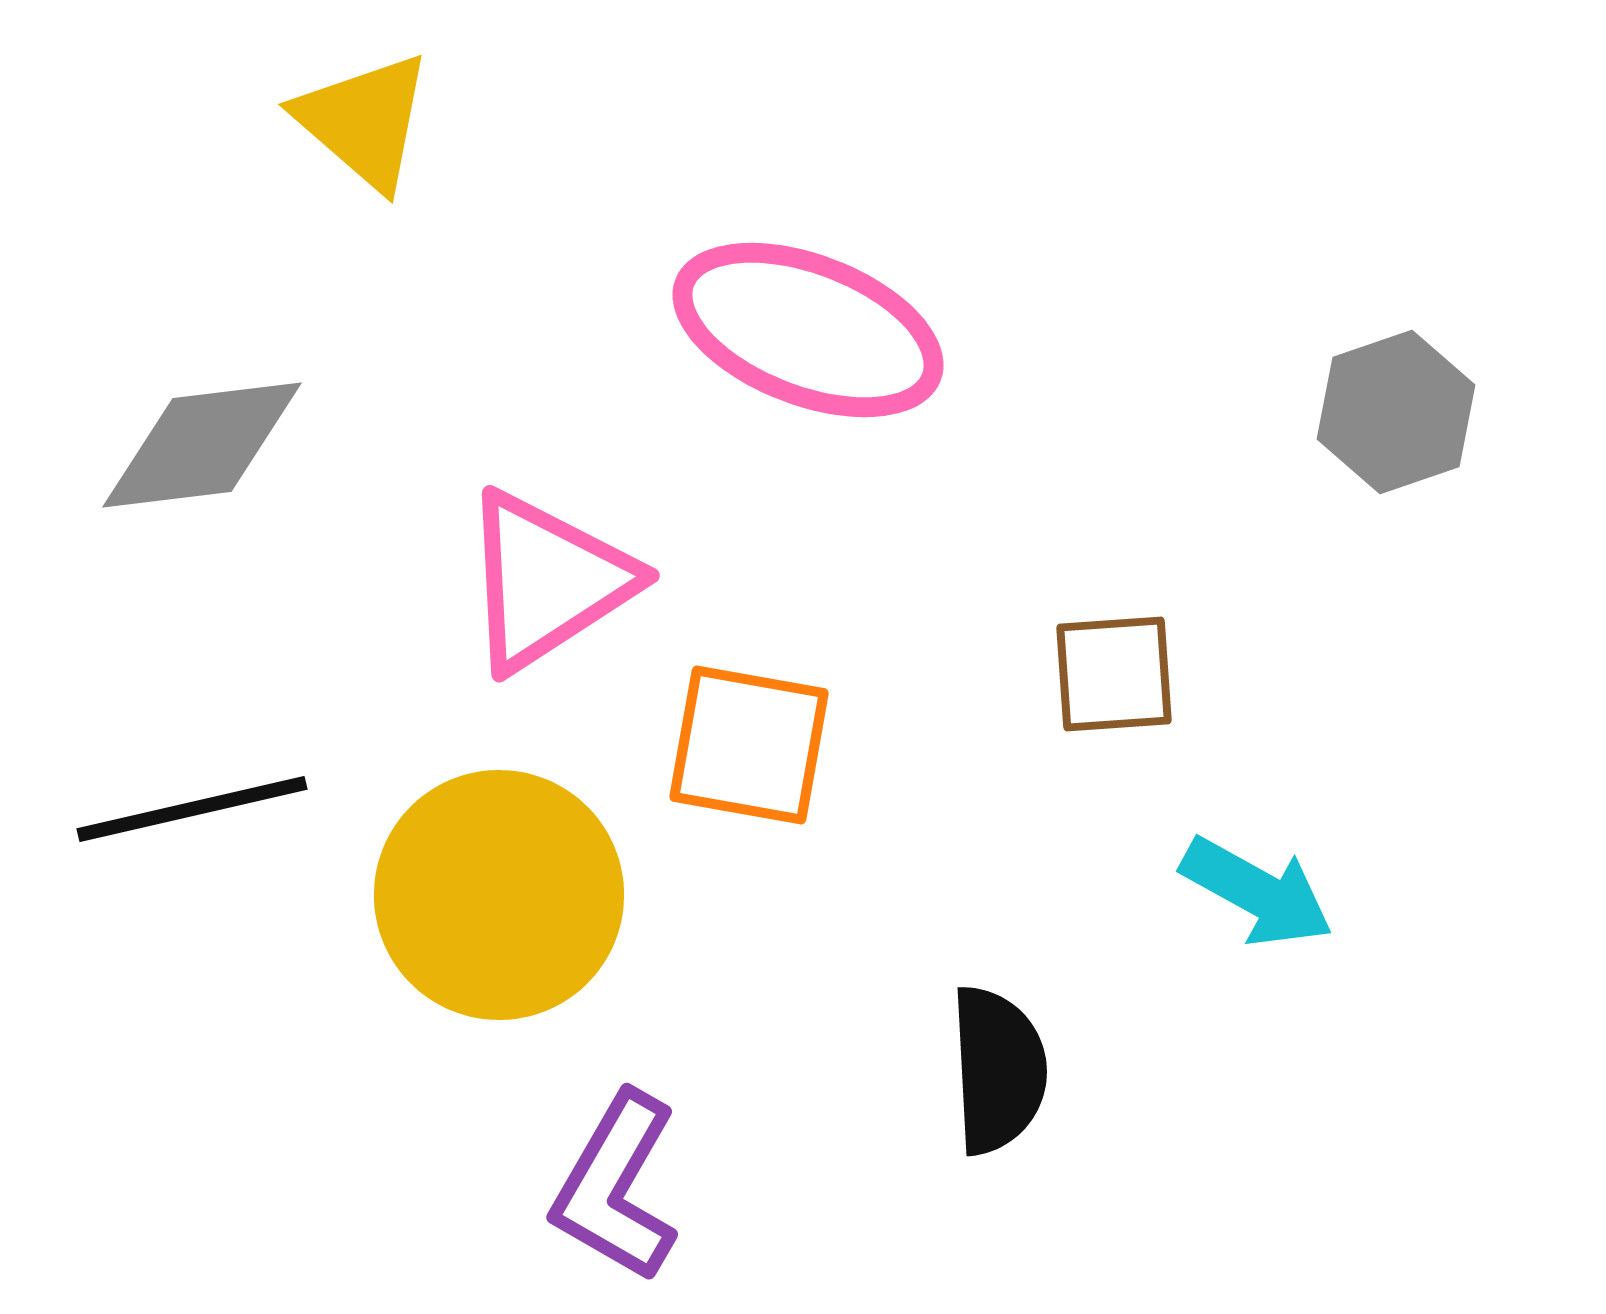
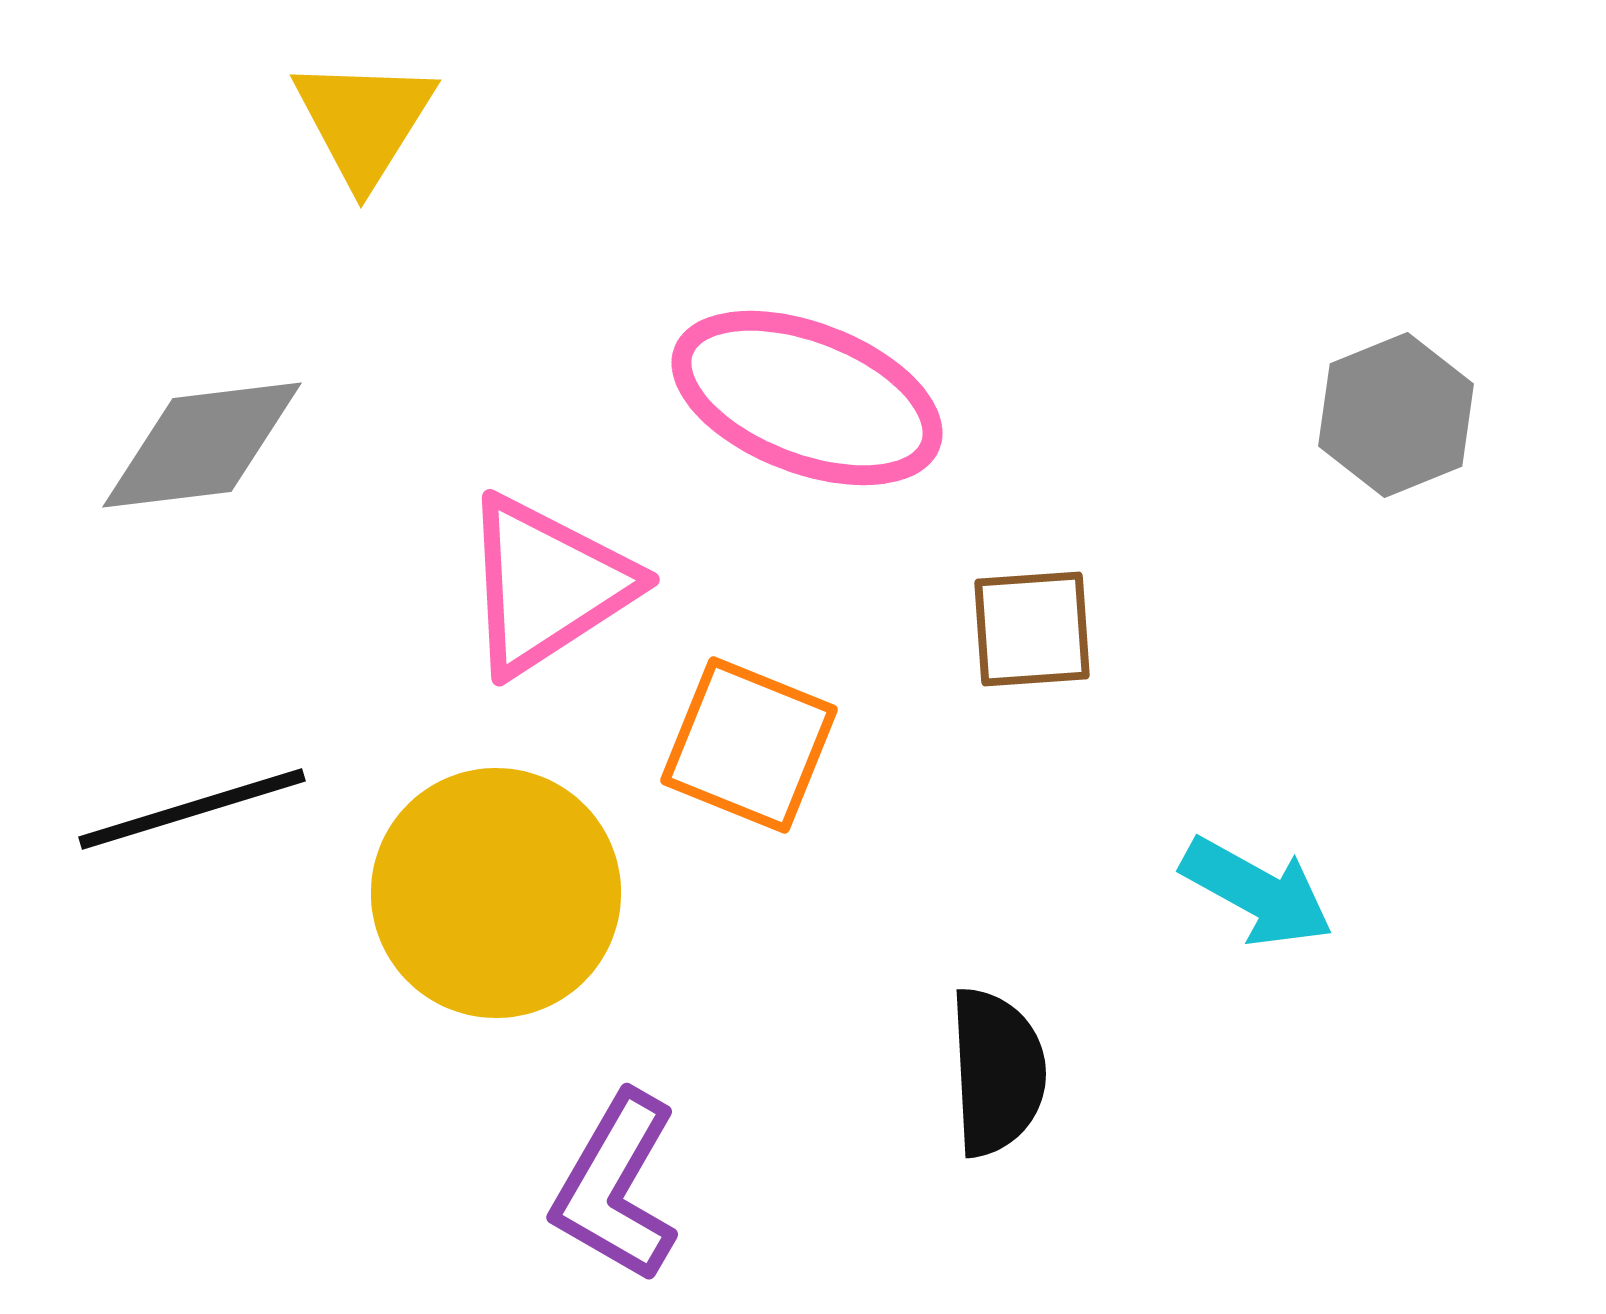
yellow triangle: rotated 21 degrees clockwise
pink ellipse: moved 1 px left, 68 px down
gray hexagon: moved 3 px down; rotated 3 degrees counterclockwise
pink triangle: moved 4 px down
brown square: moved 82 px left, 45 px up
orange square: rotated 12 degrees clockwise
black line: rotated 4 degrees counterclockwise
yellow circle: moved 3 px left, 2 px up
black semicircle: moved 1 px left, 2 px down
